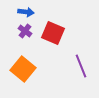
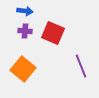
blue arrow: moved 1 px left, 1 px up
purple cross: rotated 32 degrees counterclockwise
